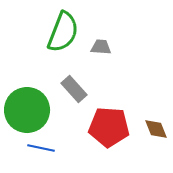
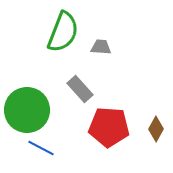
gray rectangle: moved 6 px right
brown diamond: rotated 50 degrees clockwise
blue line: rotated 16 degrees clockwise
